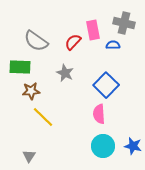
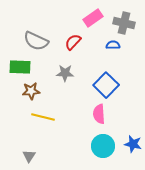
pink rectangle: moved 12 px up; rotated 66 degrees clockwise
gray semicircle: rotated 10 degrees counterclockwise
gray star: rotated 24 degrees counterclockwise
yellow line: rotated 30 degrees counterclockwise
blue star: moved 2 px up
